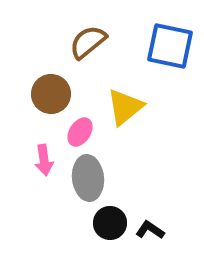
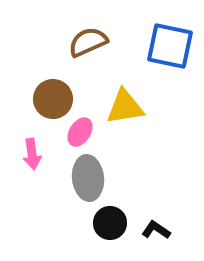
brown semicircle: rotated 15 degrees clockwise
brown circle: moved 2 px right, 5 px down
yellow triangle: rotated 30 degrees clockwise
pink arrow: moved 12 px left, 6 px up
black L-shape: moved 6 px right
